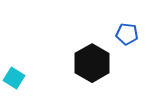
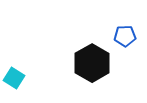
blue pentagon: moved 2 px left, 2 px down; rotated 10 degrees counterclockwise
